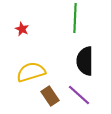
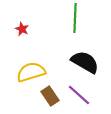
black semicircle: moved 1 px down; rotated 120 degrees clockwise
